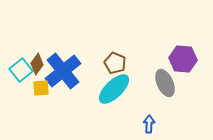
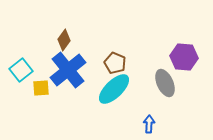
purple hexagon: moved 1 px right, 2 px up
brown diamond: moved 27 px right, 24 px up
blue cross: moved 5 px right, 1 px up
